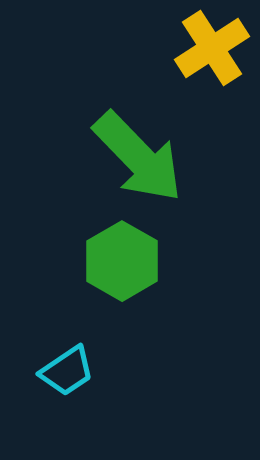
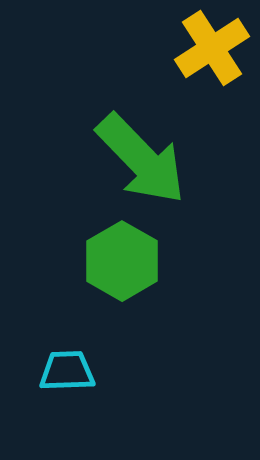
green arrow: moved 3 px right, 2 px down
cyan trapezoid: rotated 148 degrees counterclockwise
